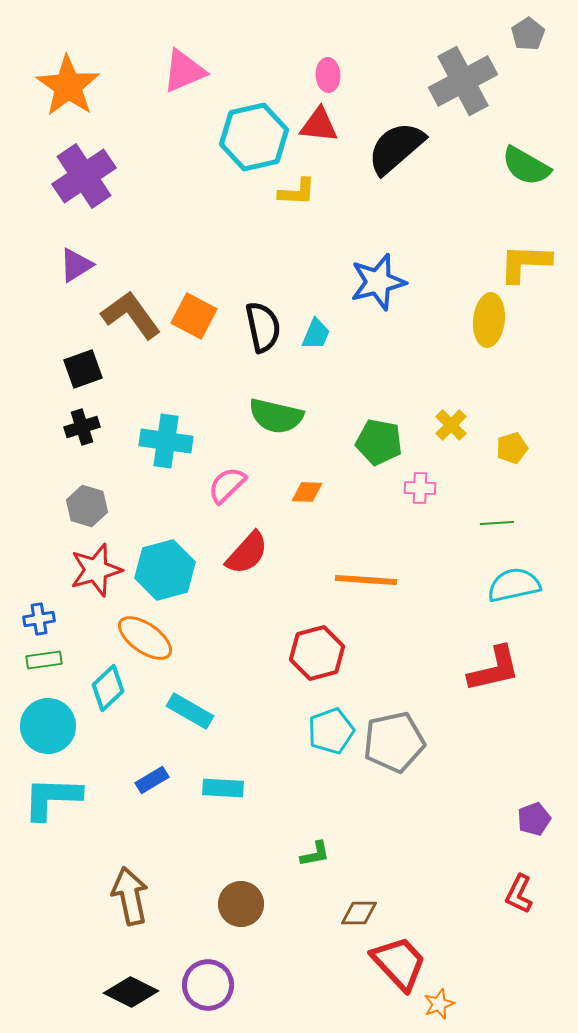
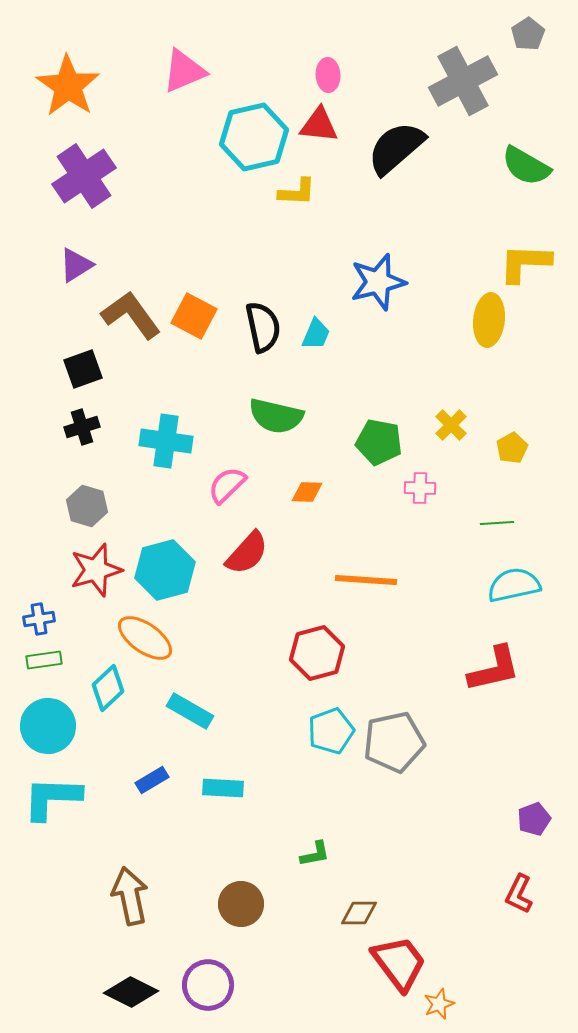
yellow pentagon at (512, 448): rotated 12 degrees counterclockwise
red trapezoid at (399, 963): rotated 6 degrees clockwise
